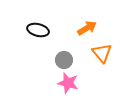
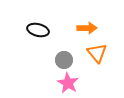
orange arrow: rotated 30 degrees clockwise
orange triangle: moved 5 px left
pink star: rotated 15 degrees clockwise
